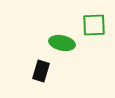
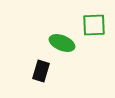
green ellipse: rotated 10 degrees clockwise
